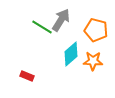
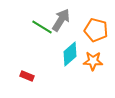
cyan diamond: moved 1 px left
